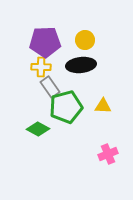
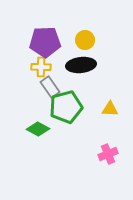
yellow triangle: moved 7 px right, 3 px down
